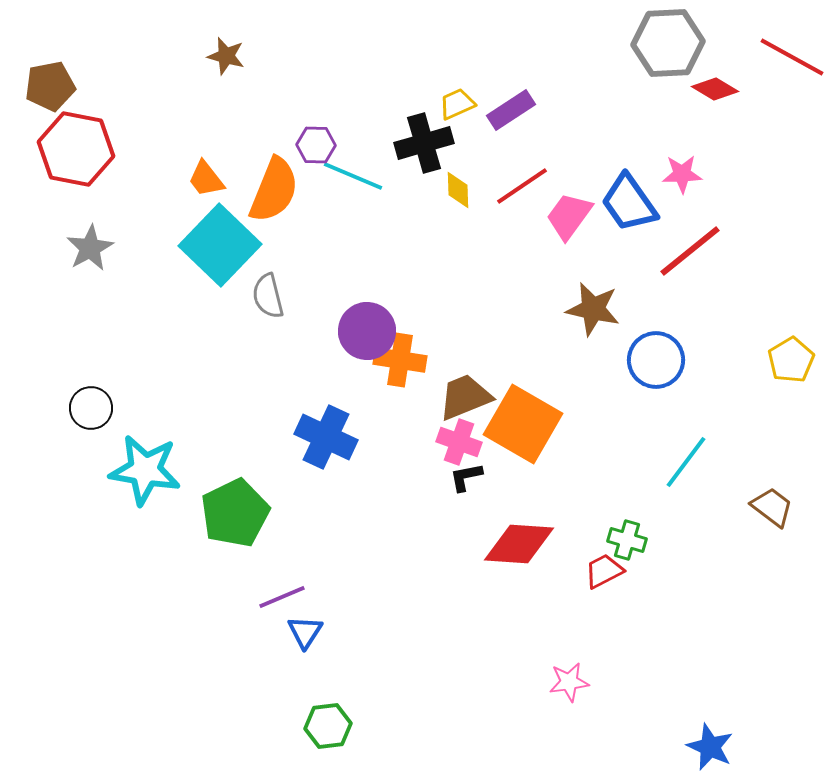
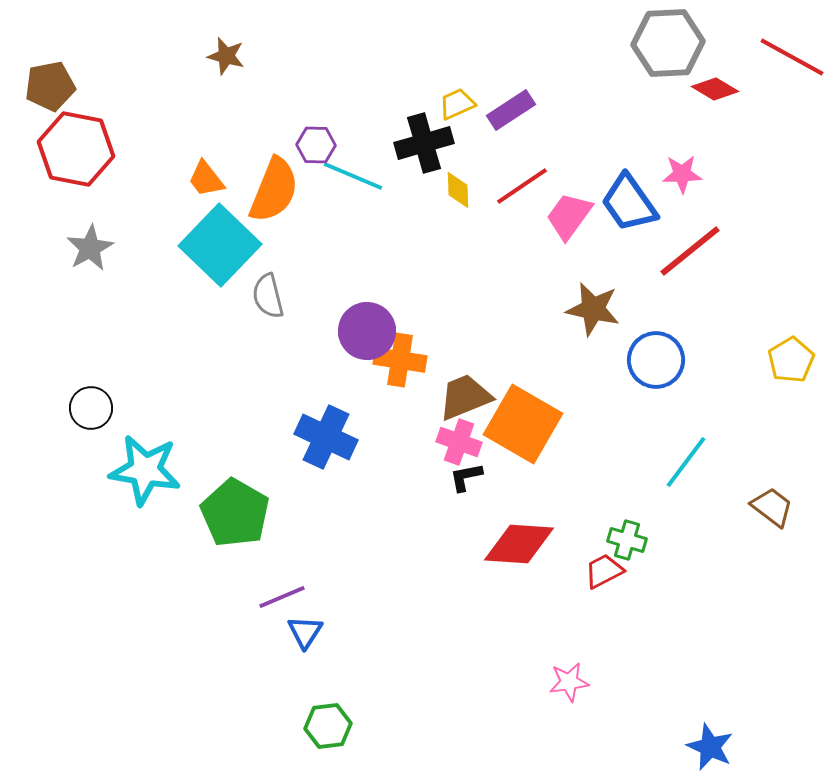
green pentagon at (235, 513): rotated 16 degrees counterclockwise
